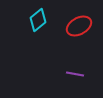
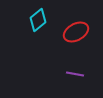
red ellipse: moved 3 px left, 6 px down
